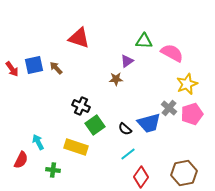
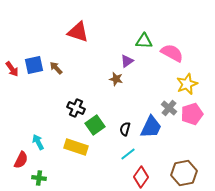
red triangle: moved 1 px left, 6 px up
brown star: rotated 16 degrees clockwise
black cross: moved 5 px left, 2 px down
blue trapezoid: moved 2 px right, 4 px down; rotated 50 degrees counterclockwise
black semicircle: rotated 64 degrees clockwise
green cross: moved 14 px left, 8 px down
